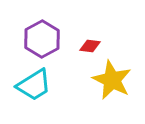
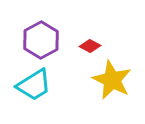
purple hexagon: moved 1 px left, 1 px down
red diamond: rotated 20 degrees clockwise
